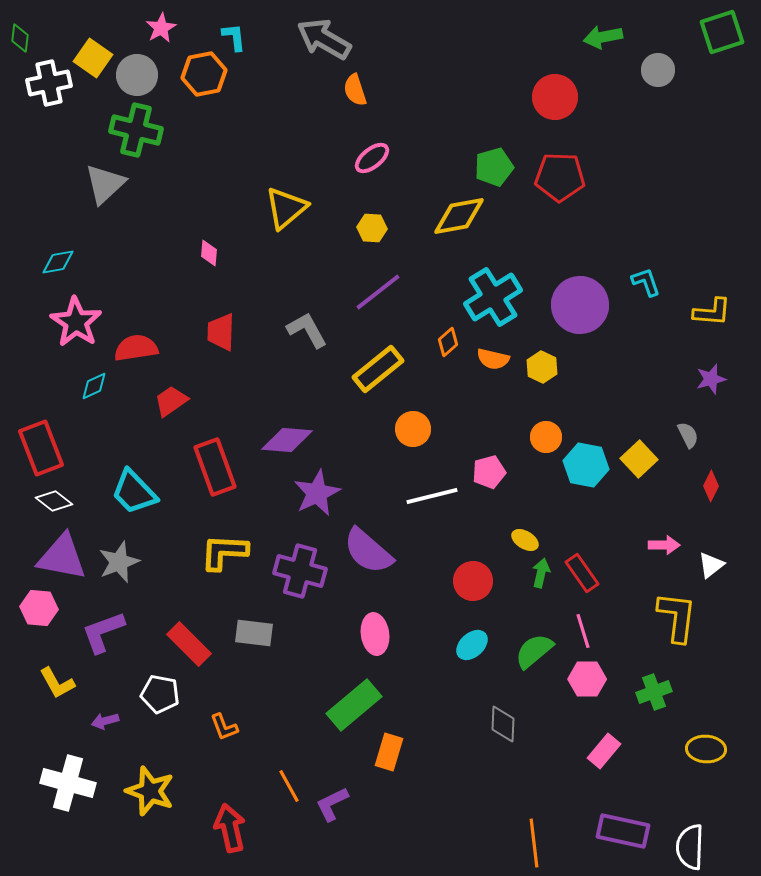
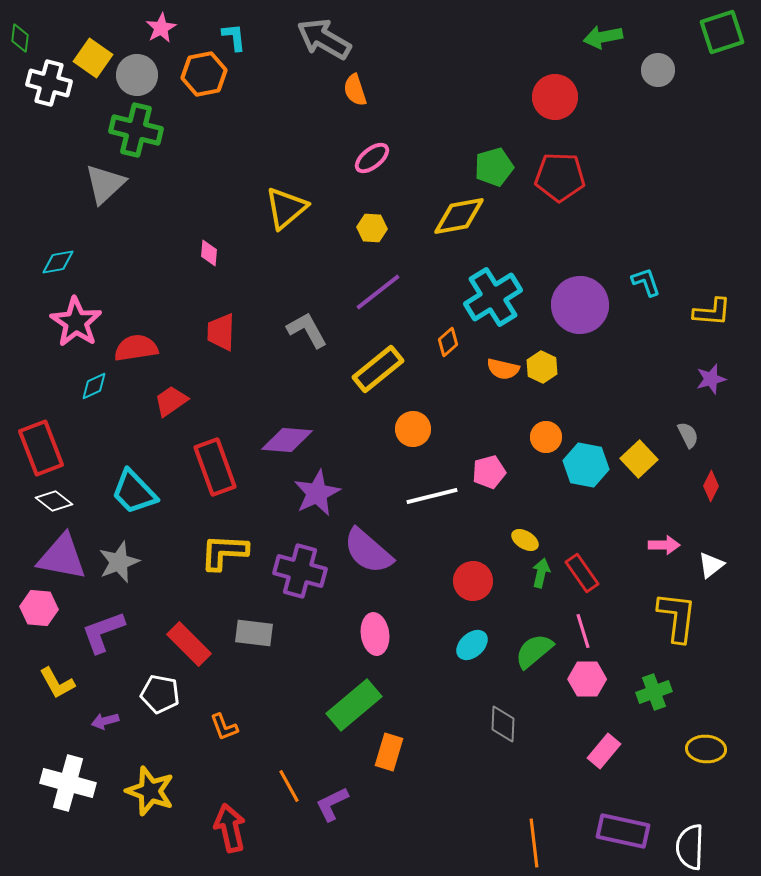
white cross at (49, 83): rotated 27 degrees clockwise
orange semicircle at (493, 359): moved 10 px right, 10 px down
